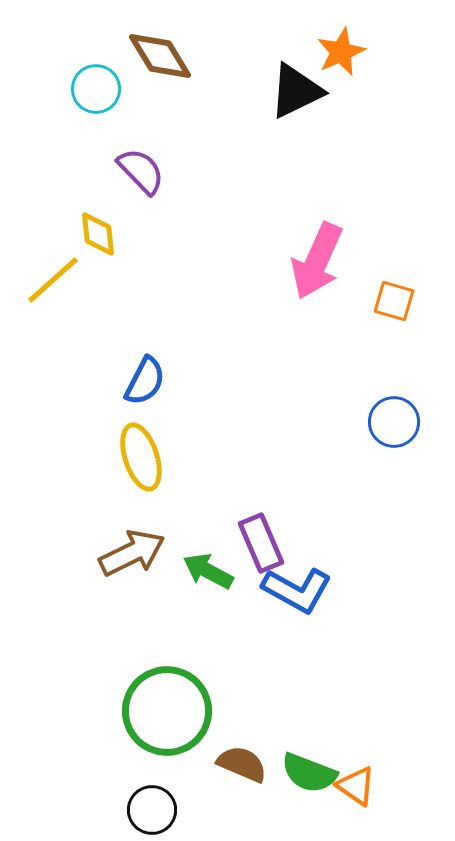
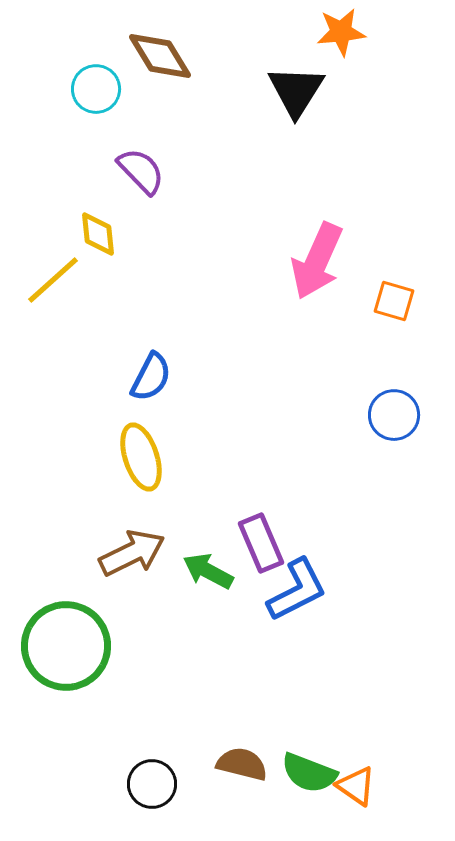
orange star: moved 20 px up; rotated 18 degrees clockwise
black triangle: rotated 32 degrees counterclockwise
blue semicircle: moved 6 px right, 4 px up
blue circle: moved 7 px up
blue L-shape: rotated 56 degrees counterclockwise
green circle: moved 101 px left, 65 px up
brown semicircle: rotated 9 degrees counterclockwise
black circle: moved 26 px up
